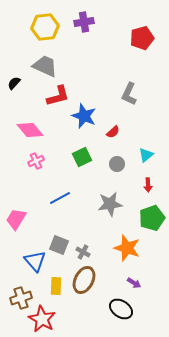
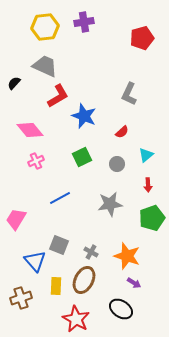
red L-shape: rotated 15 degrees counterclockwise
red semicircle: moved 9 px right
orange star: moved 8 px down
gray cross: moved 8 px right
red star: moved 34 px right
